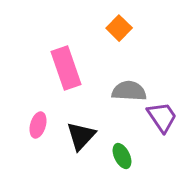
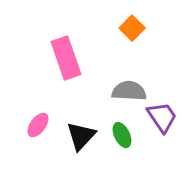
orange square: moved 13 px right
pink rectangle: moved 10 px up
pink ellipse: rotated 20 degrees clockwise
green ellipse: moved 21 px up
